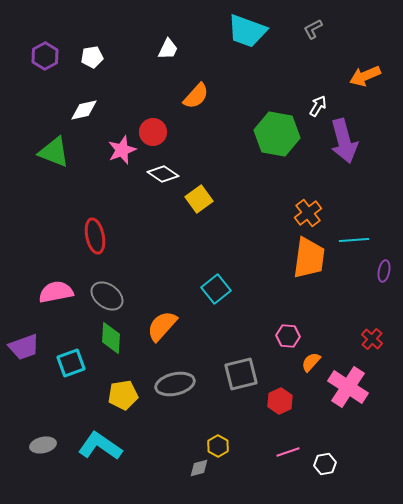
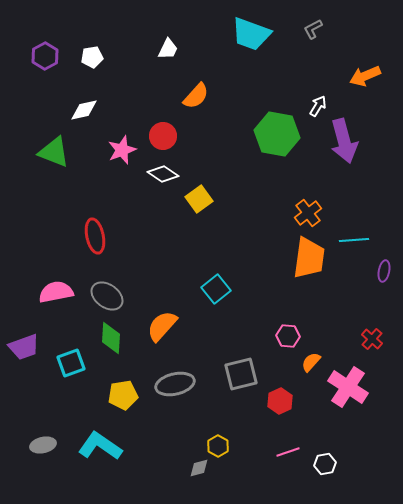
cyan trapezoid at (247, 31): moved 4 px right, 3 px down
red circle at (153, 132): moved 10 px right, 4 px down
